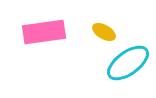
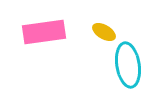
cyan ellipse: moved 2 px down; rotated 63 degrees counterclockwise
